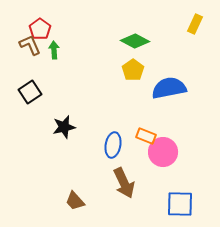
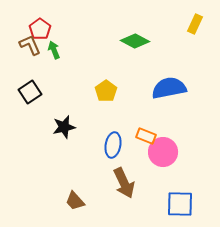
green arrow: rotated 18 degrees counterclockwise
yellow pentagon: moved 27 px left, 21 px down
